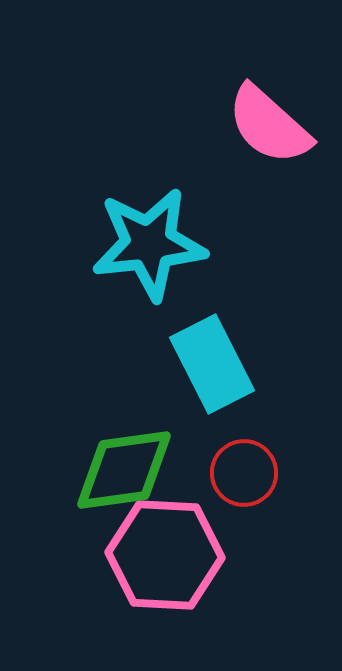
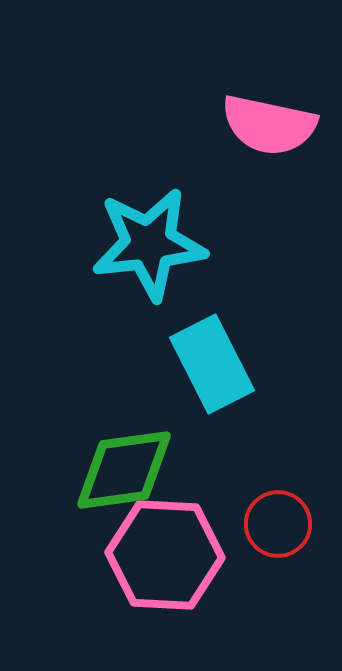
pink semicircle: rotated 30 degrees counterclockwise
red circle: moved 34 px right, 51 px down
